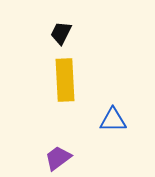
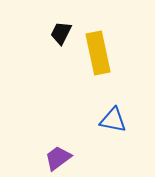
yellow rectangle: moved 33 px right, 27 px up; rotated 9 degrees counterclockwise
blue triangle: rotated 12 degrees clockwise
